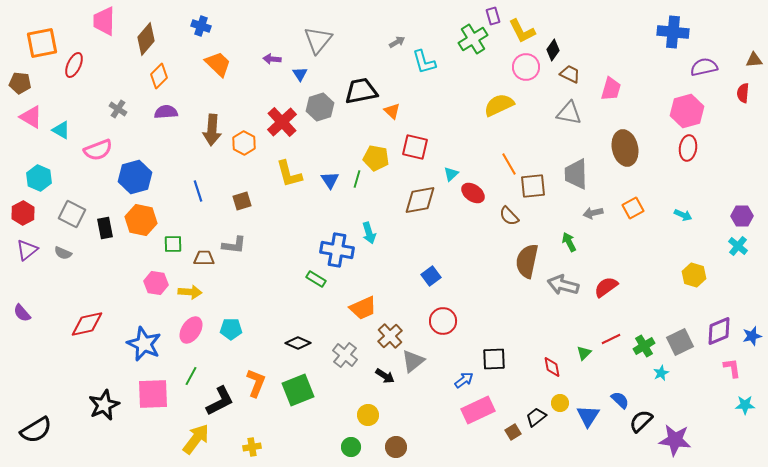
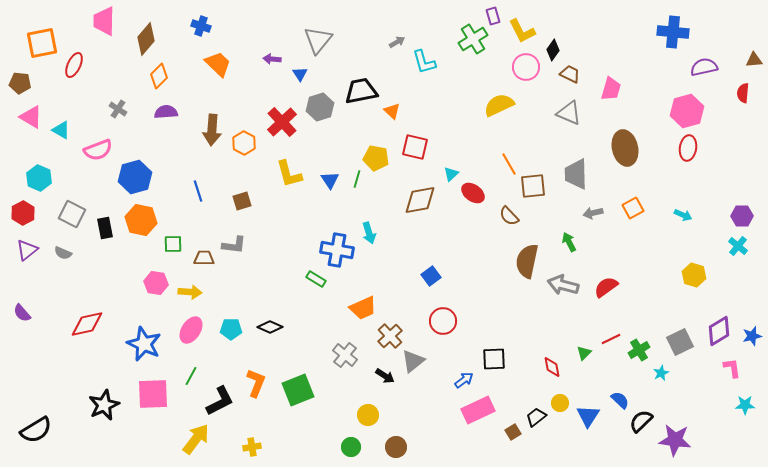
gray triangle at (569, 113): rotated 12 degrees clockwise
purple diamond at (719, 331): rotated 8 degrees counterclockwise
black diamond at (298, 343): moved 28 px left, 16 px up
green cross at (644, 346): moved 5 px left, 4 px down
